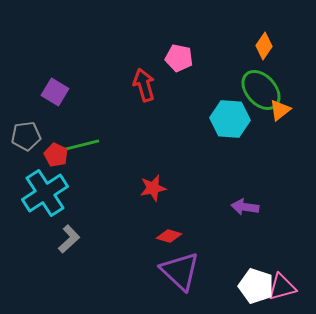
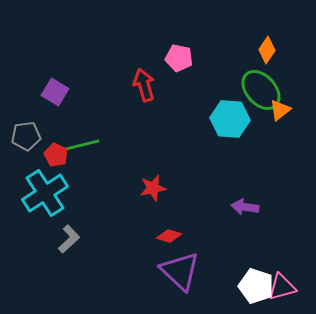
orange diamond: moved 3 px right, 4 px down
